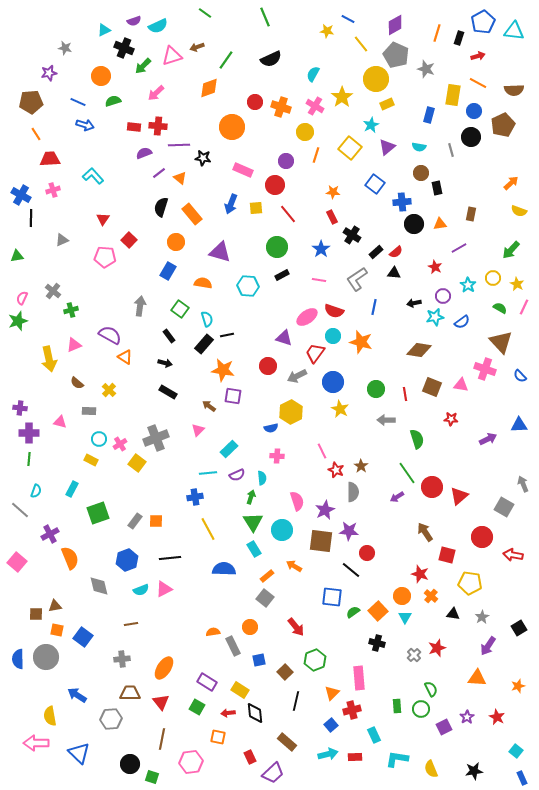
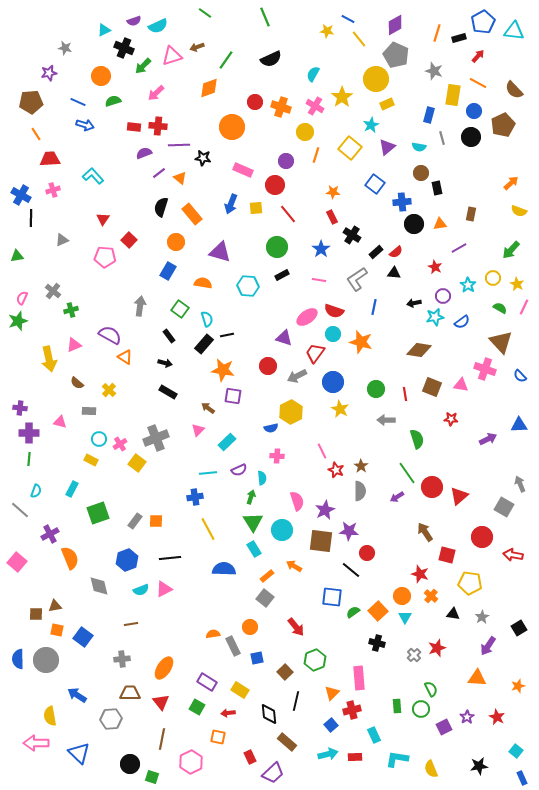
black rectangle at (459, 38): rotated 56 degrees clockwise
yellow line at (361, 44): moved 2 px left, 5 px up
red arrow at (478, 56): rotated 32 degrees counterclockwise
gray star at (426, 69): moved 8 px right, 2 px down
brown semicircle at (514, 90): rotated 48 degrees clockwise
gray line at (451, 150): moved 9 px left, 12 px up
cyan circle at (333, 336): moved 2 px up
brown arrow at (209, 406): moved 1 px left, 2 px down
cyan rectangle at (229, 449): moved 2 px left, 7 px up
purple semicircle at (237, 475): moved 2 px right, 5 px up
gray arrow at (523, 484): moved 3 px left
gray semicircle at (353, 492): moved 7 px right, 1 px up
orange semicircle at (213, 632): moved 2 px down
gray circle at (46, 657): moved 3 px down
blue square at (259, 660): moved 2 px left, 2 px up
black diamond at (255, 713): moved 14 px right, 1 px down
pink hexagon at (191, 762): rotated 20 degrees counterclockwise
black star at (474, 771): moved 5 px right, 5 px up
